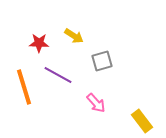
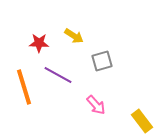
pink arrow: moved 2 px down
